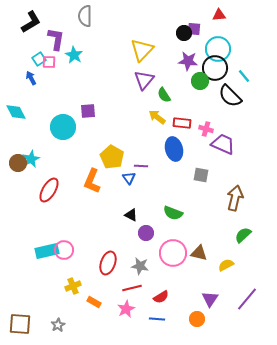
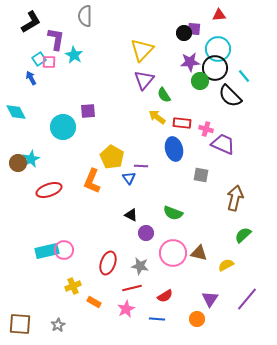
purple star at (188, 61): moved 2 px right, 1 px down; rotated 12 degrees counterclockwise
red ellipse at (49, 190): rotated 40 degrees clockwise
red semicircle at (161, 297): moved 4 px right, 1 px up
